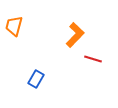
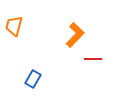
red line: rotated 18 degrees counterclockwise
blue rectangle: moved 3 px left
